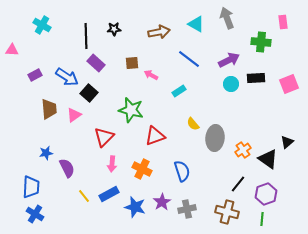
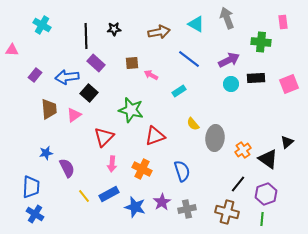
purple rectangle at (35, 75): rotated 24 degrees counterclockwise
blue arrow at (67, 77): rotated 140 degrees clockwise
